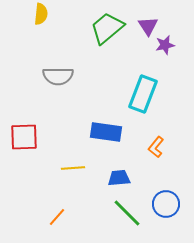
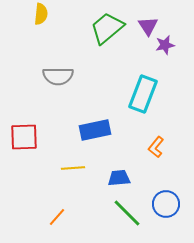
blue rectangle: moved 11 px left, 2 px up; rotated 20 degrees counterclockwise
